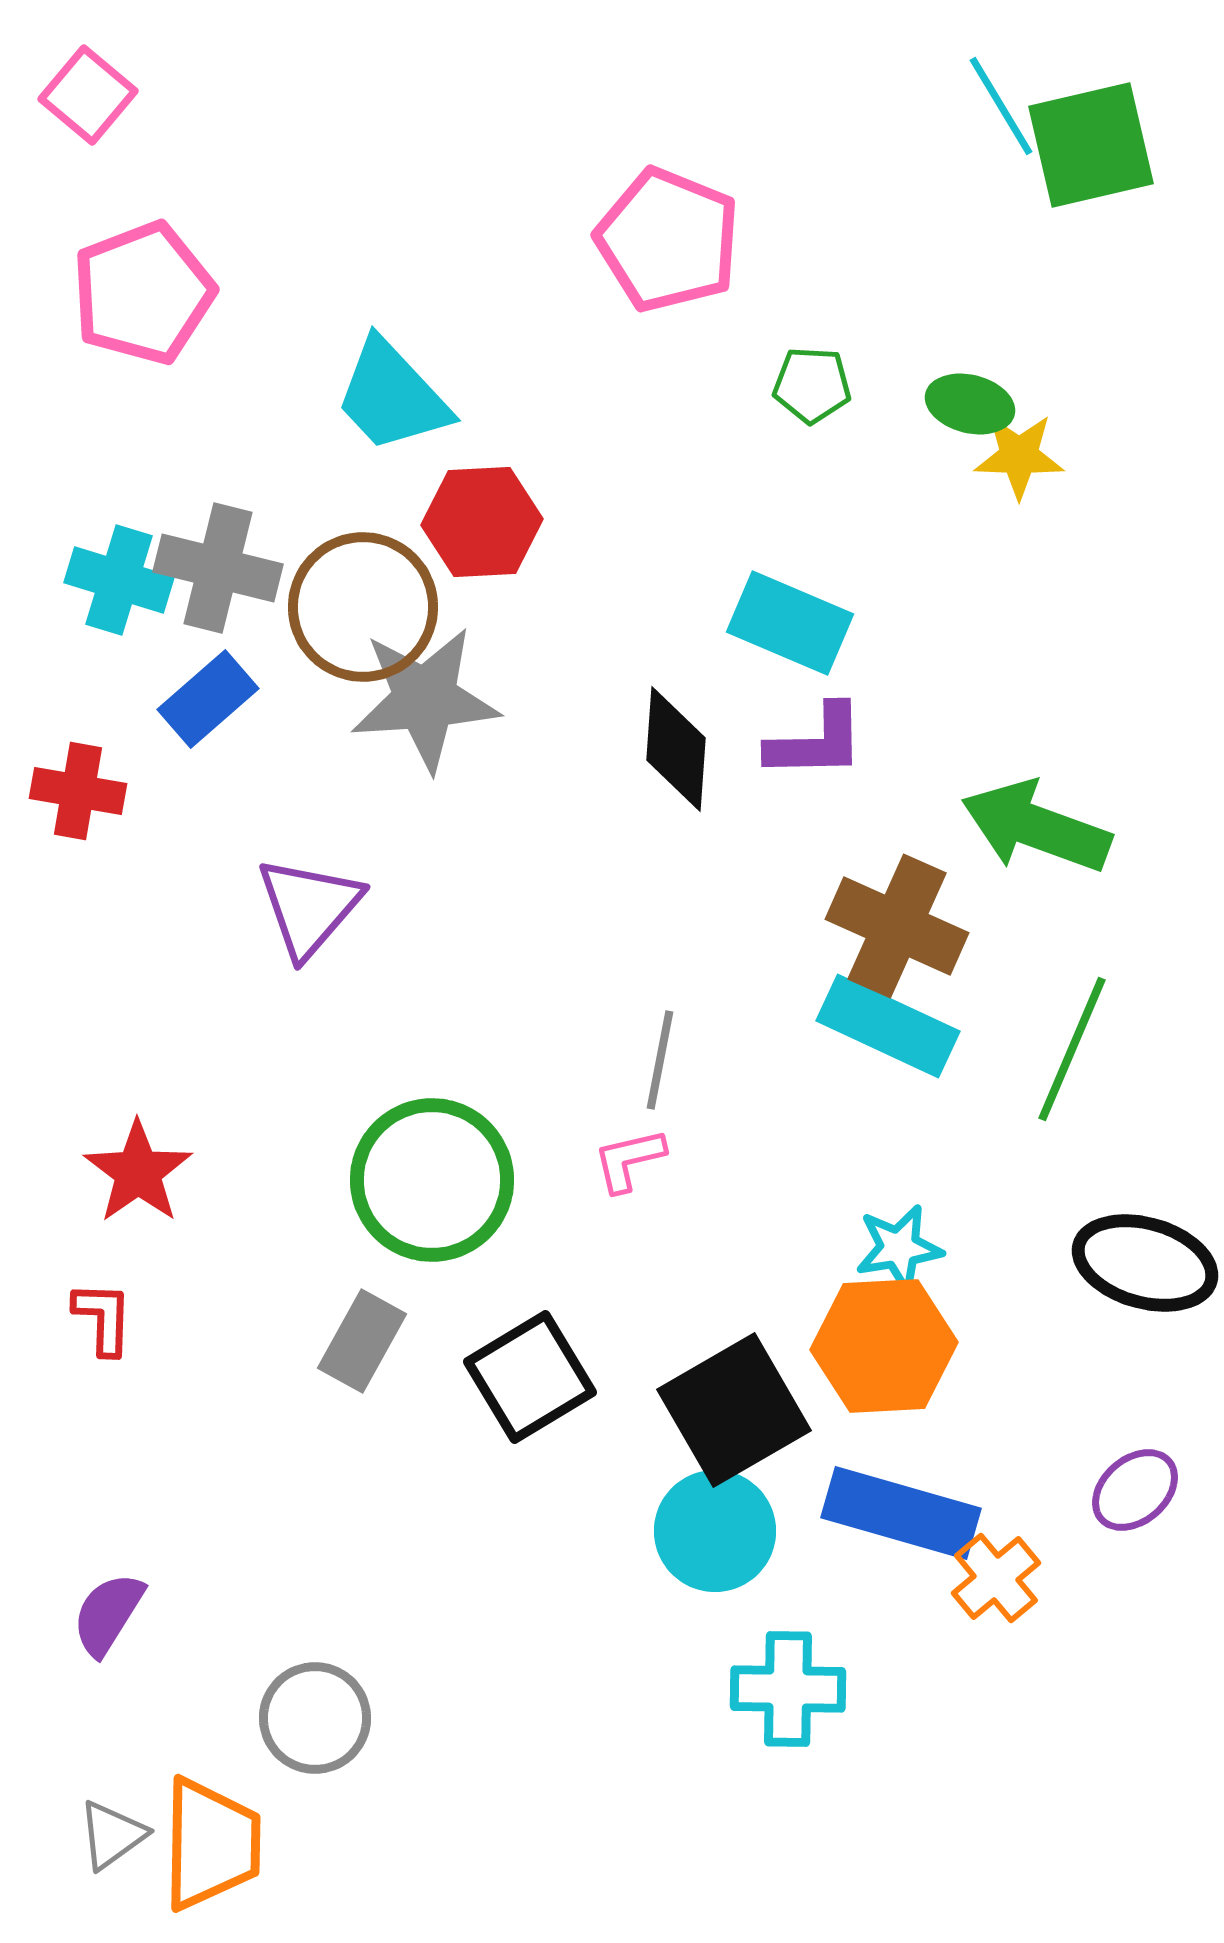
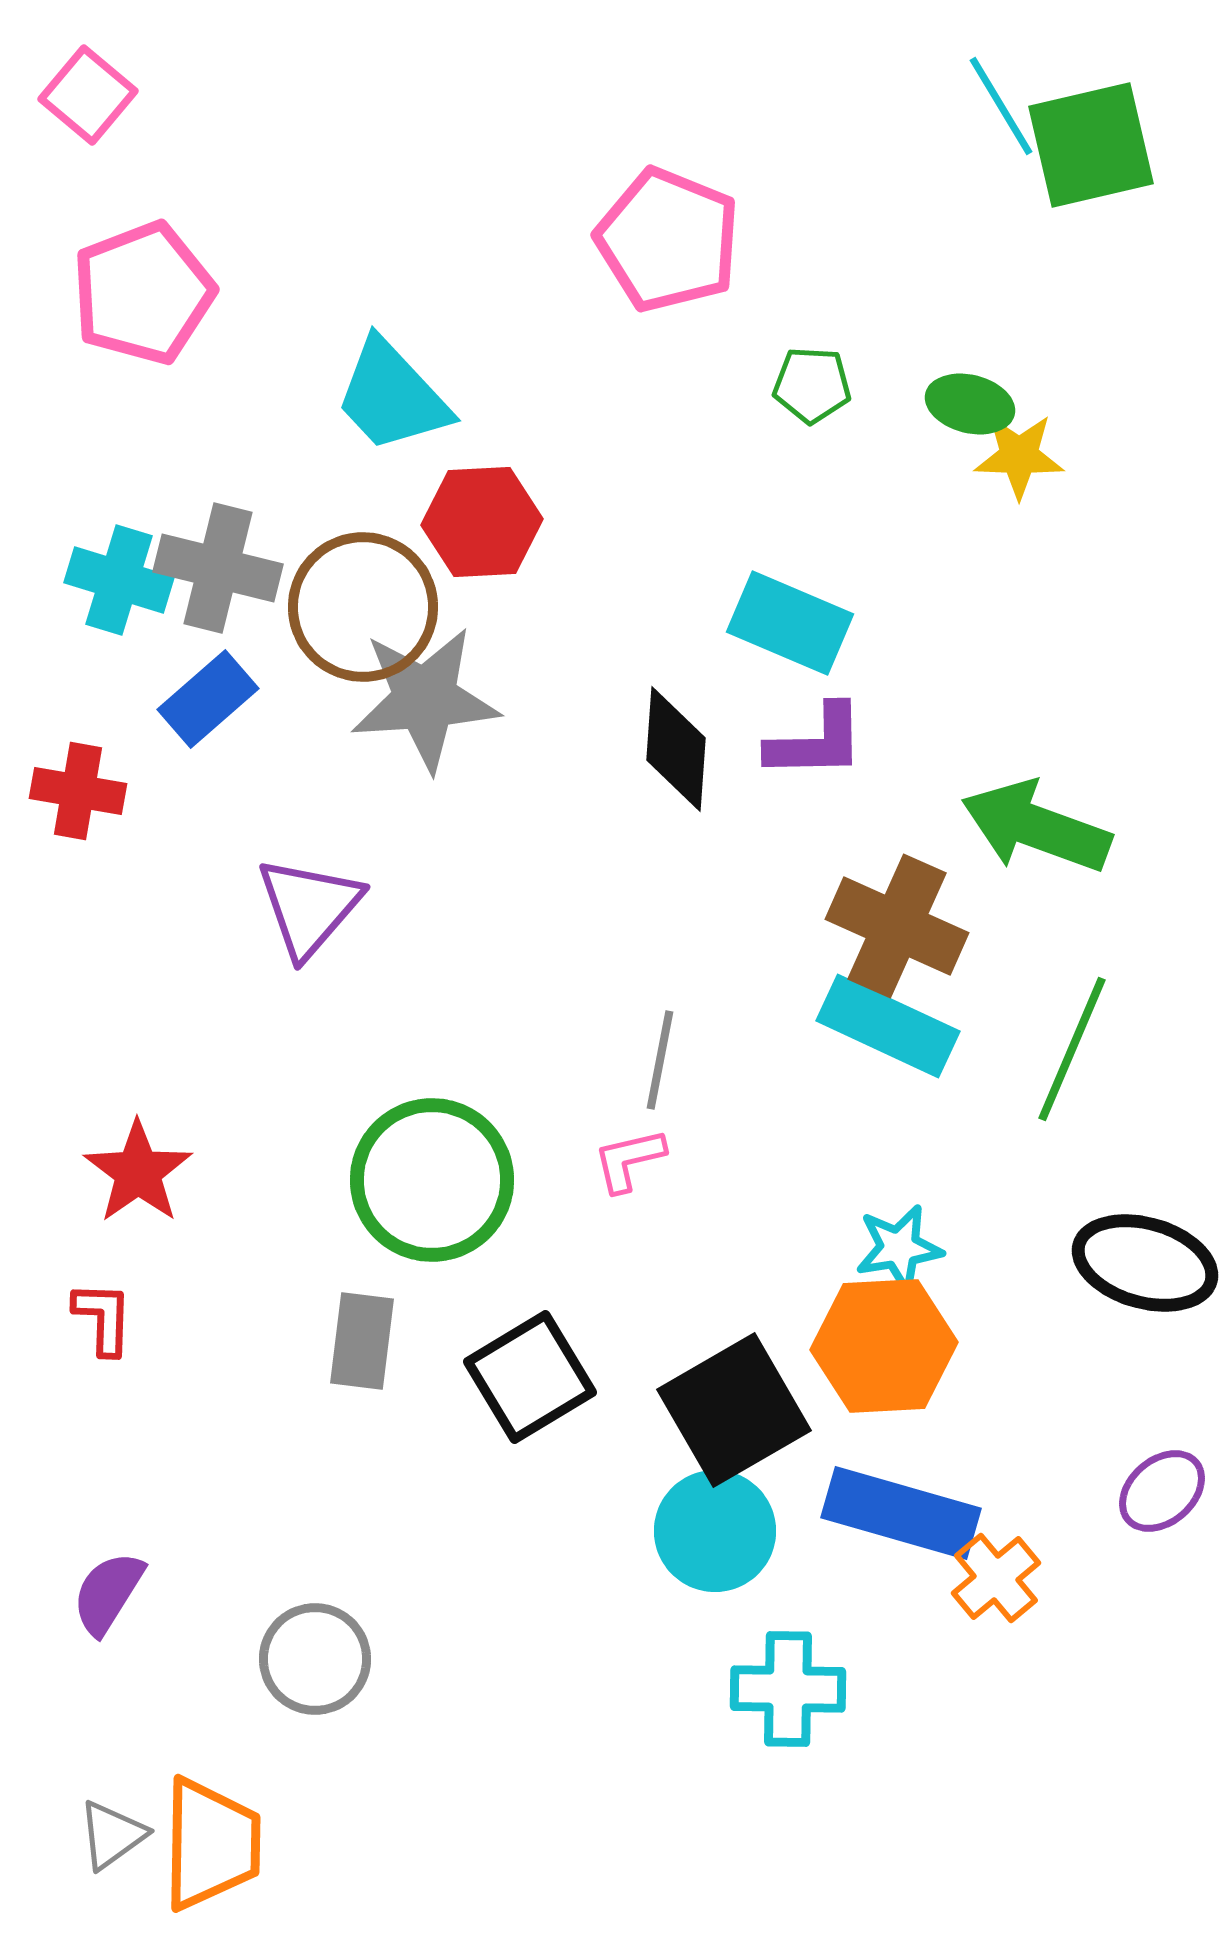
gray rectangle at (362, 1341): rotated 22 degrees counterclockwise
purple ellipse at (1135, 1490): moved 27 px right, 1 px down
purple semicircle at (108, 1614): moved 21 px up
gray circle at (315, 1718): moved 59 px up
